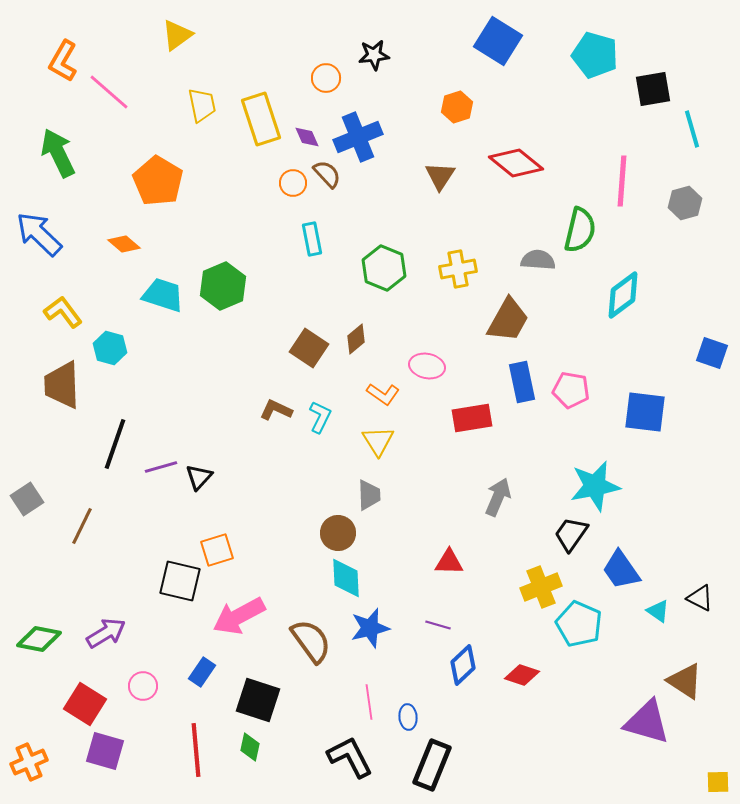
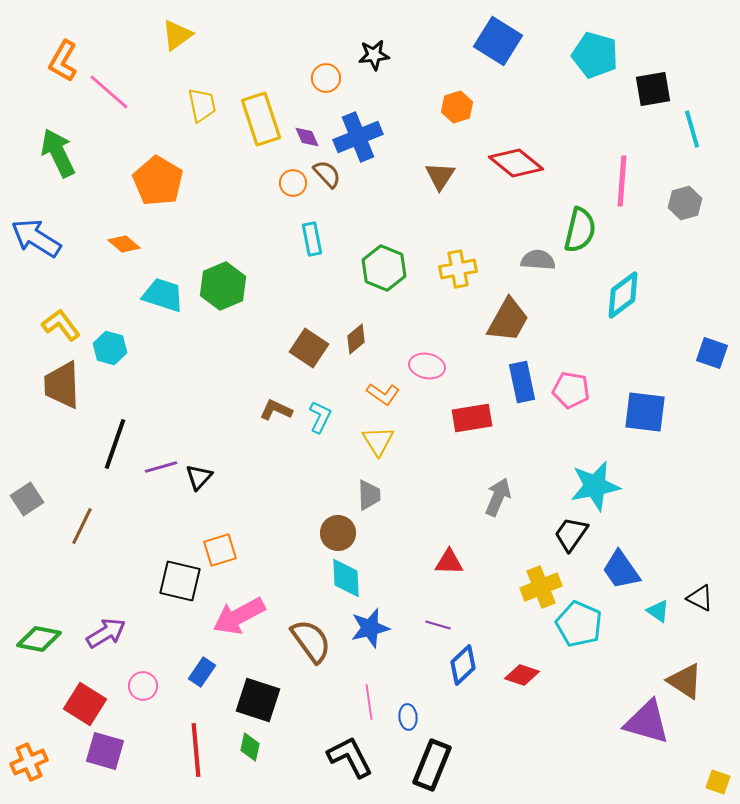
blue arrow at (39, 234): moved 3 px left, 4 px down; rotated 12 degrees counterclockwise
yellow L-shape at (63, 312): moved 2 px left, 13 px down
orange square at (217, 550): moved 3 px right
yellow square at (718, 782): rotated 20 degrees clockwise
